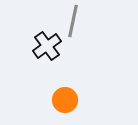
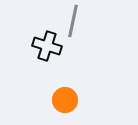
black cross: rotated 36 degrees counterclockwise
